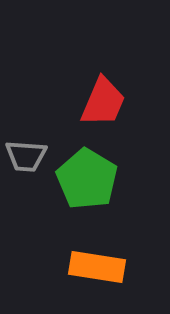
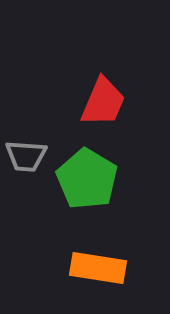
orange rectangle: moved 1 px right, 1 px down
